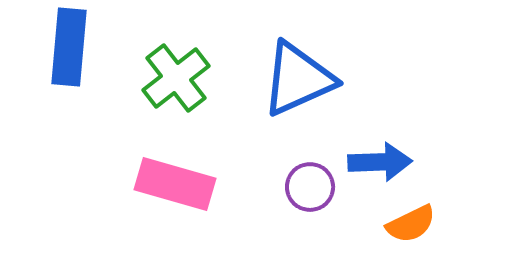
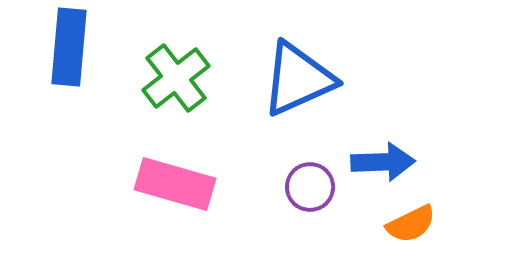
blue arrow: moved 3 px right
